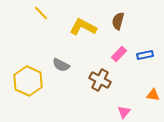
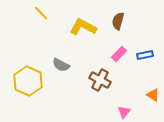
orange triangle: rotated 24 degrees clockwise
